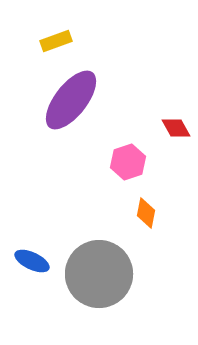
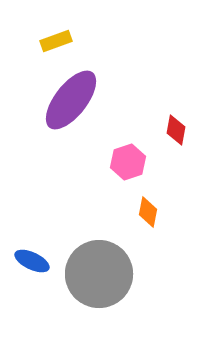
red diamond: moved 2 px down; rotated 40 degrees clockwise
orange diamond: moved 2 px right, 1 px up
